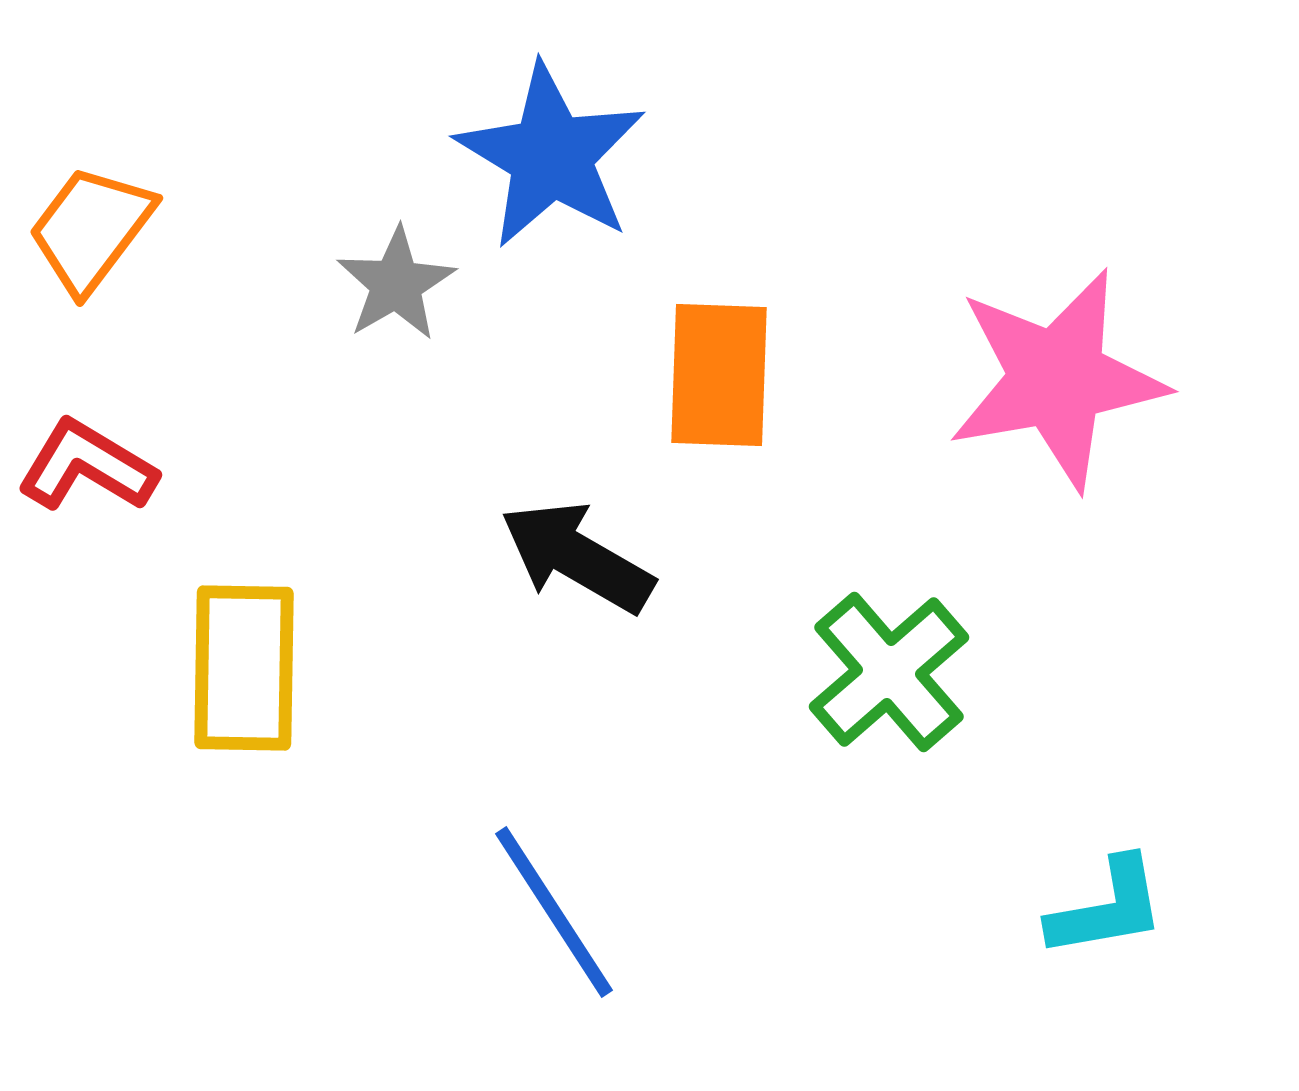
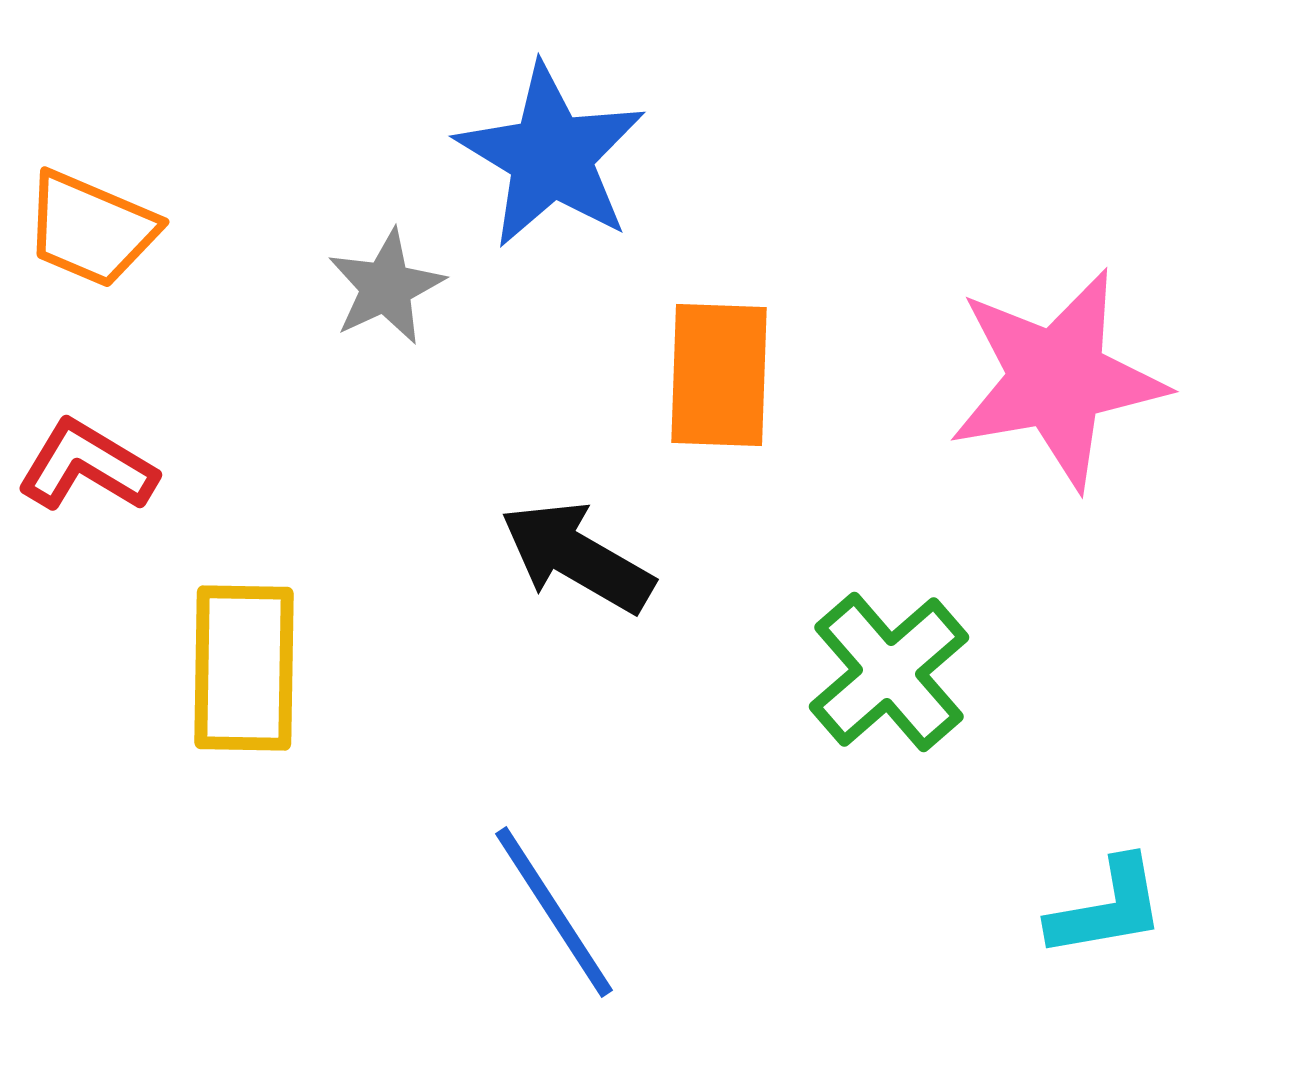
orange trapezoid: rotated 104 degrees counterclockwise
gray star: moved 10 px left, 3 px down; rotated 5 degrees clockwise
